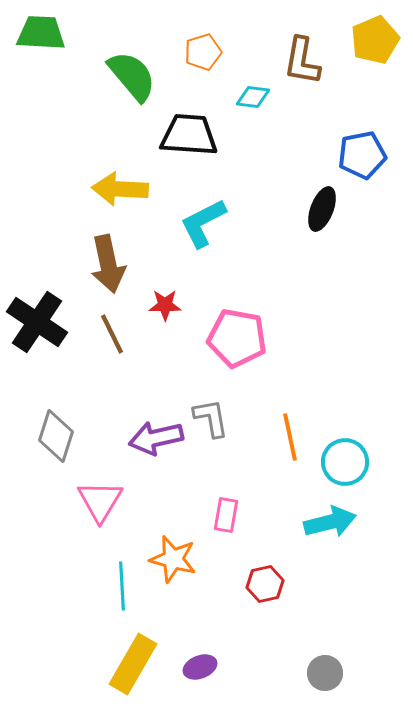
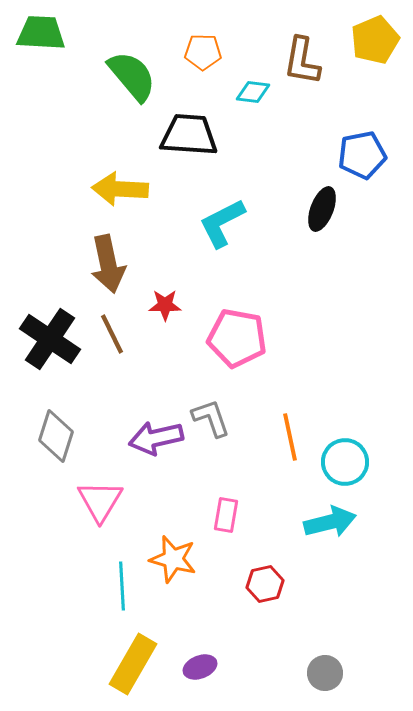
orange pentagon: rotated 18 degrees clockwise
cyan diamond: moved 5 px up
cyan L-shape: moved 19 px right
black cross: moved 13 px right, 17 px down
gray L-shape: rotated 9 degrees counterclockwise
